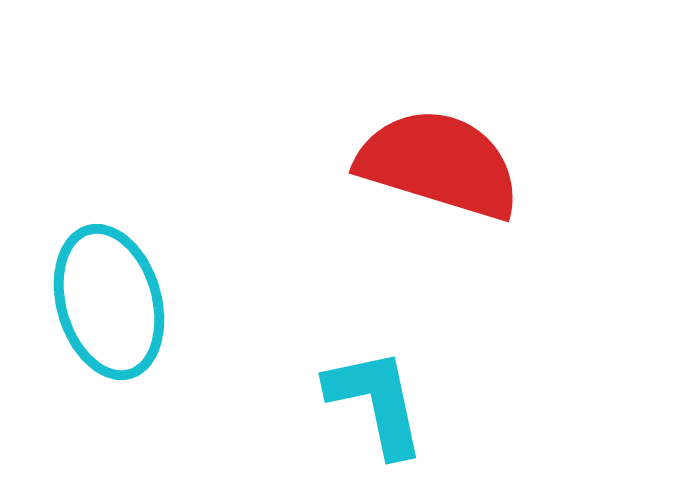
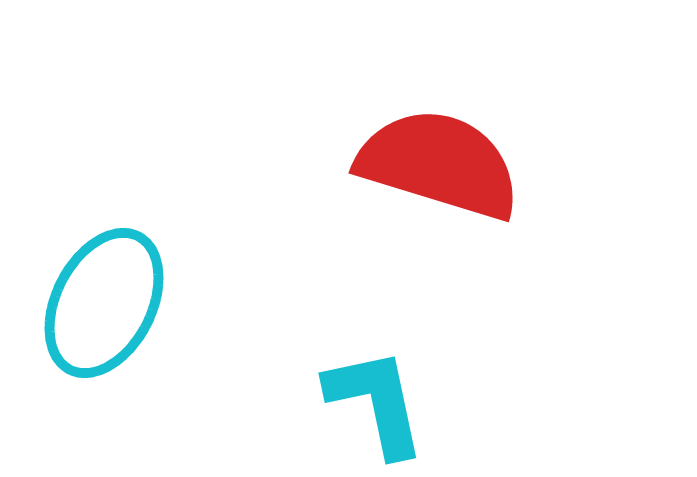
cyan ellipse: moved 5 px left, 1 px down; rotated 43 degrees clockwise
